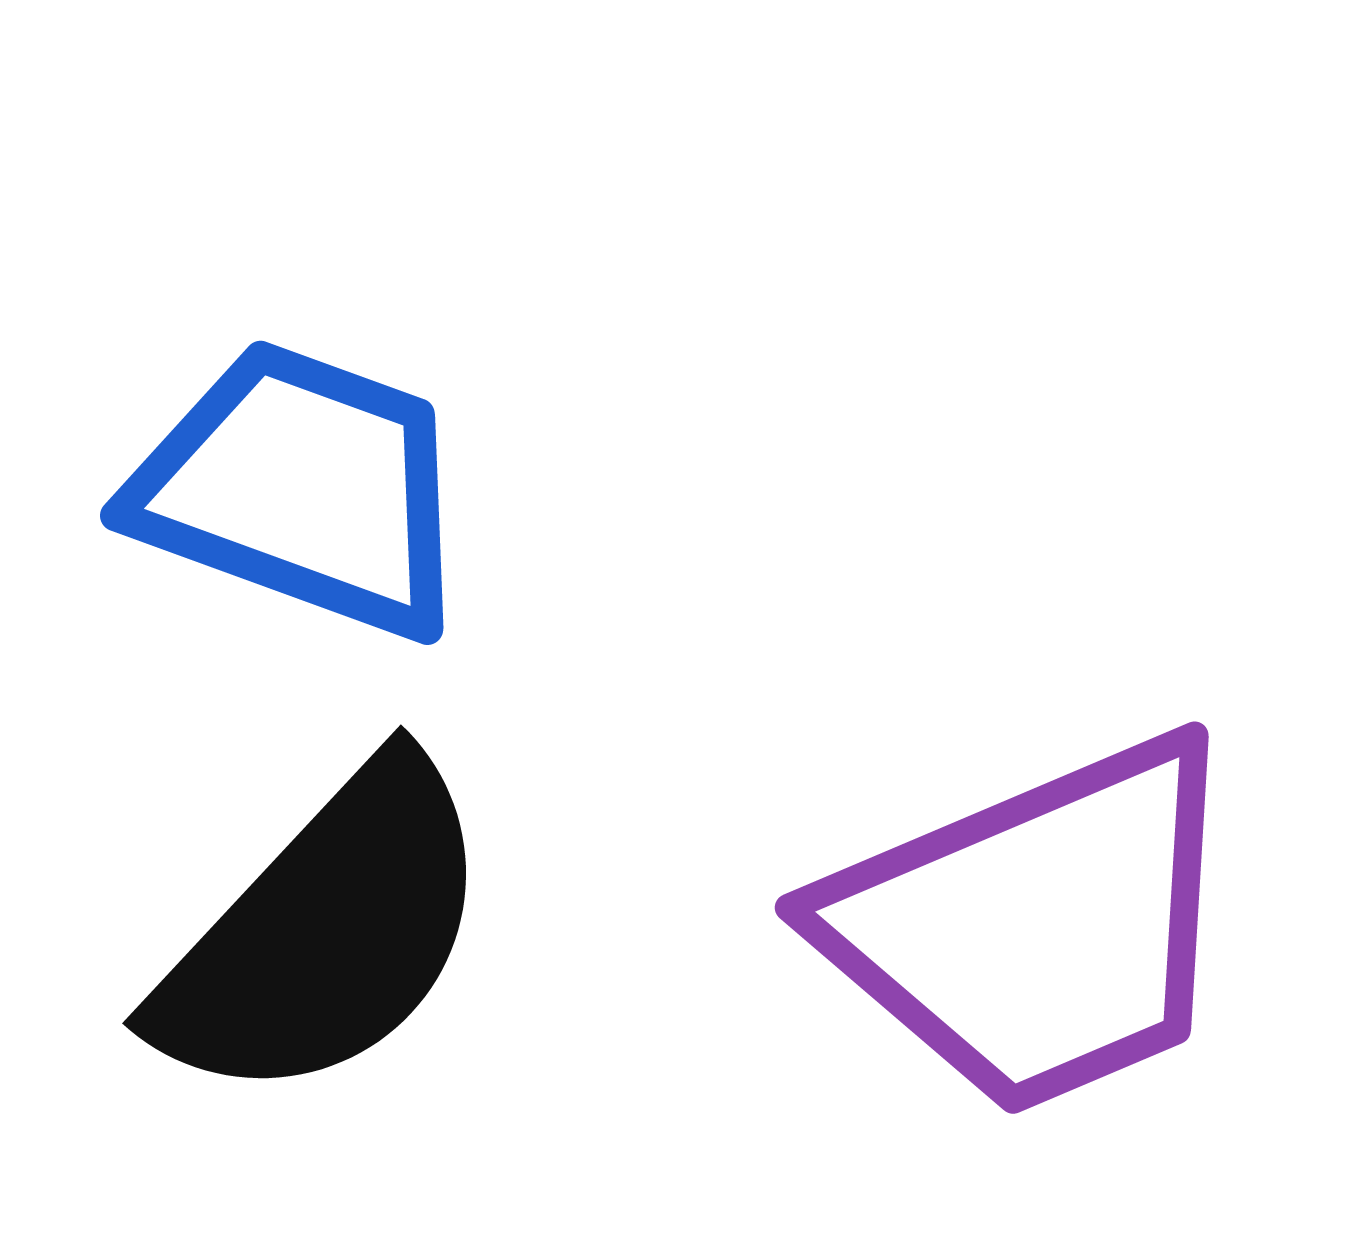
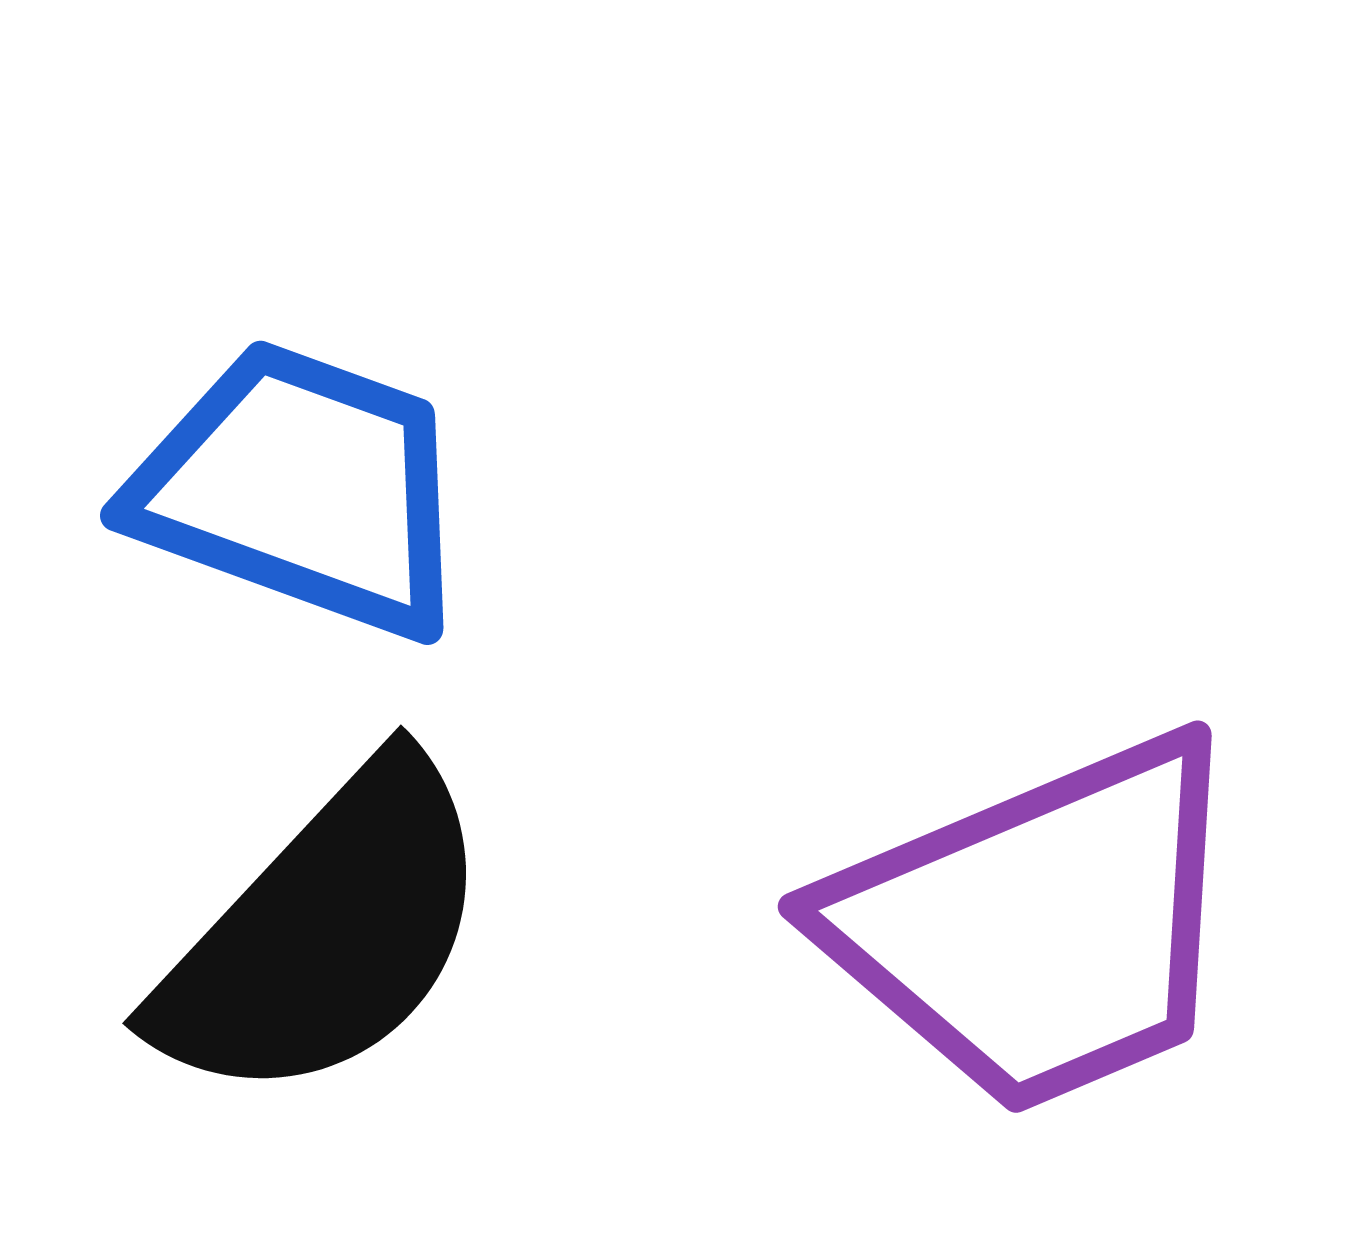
purple trapezoid: moved 3 px right, 1 px up
